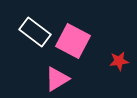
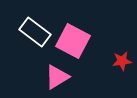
red star: moved 3 px right
pink triangle: moved 2 px up
